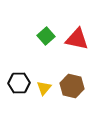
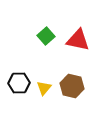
red triangle: moved 1 px right, 1 px down
